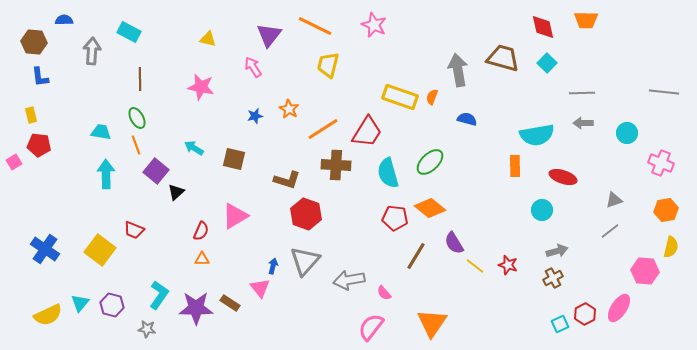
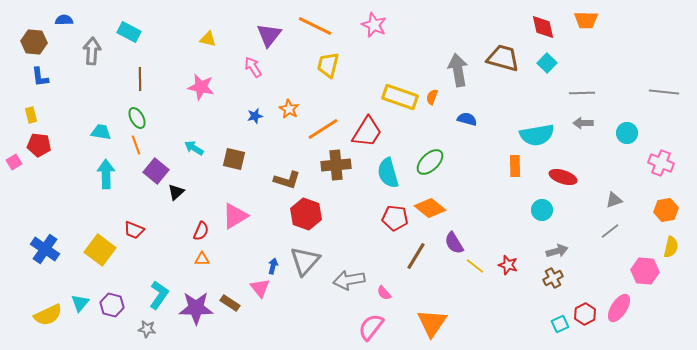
brown cross at (336, 165): rotated 8 degrees counterclockwise
